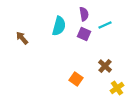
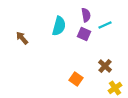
purple semicircle: moved 2 px right, 1 px down
yellow cross: moved 2 px left
